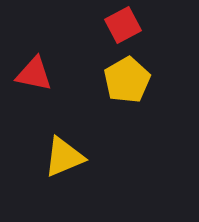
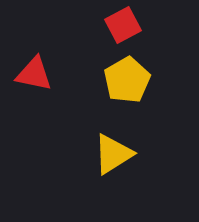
yellow triangle: moved 49 px right, 3 px up; rotated 9 degrees counterclockwise
